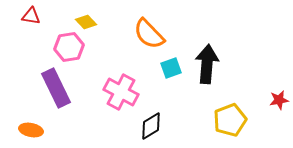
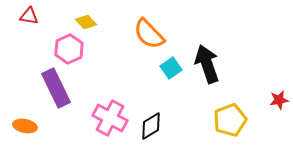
red triangle: moved 2 px left
pink hexagon: moved 2 px down; rotated 16 degrees counterclockwise
black arrow: rotated 24 degrees counterclockwise
cyan square: rotated 15 degrees counterclockwise
pink cross: moved 11 px left, 26 px down
orange ellipse: moved 6 px left, 4 px up
